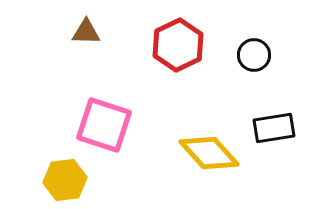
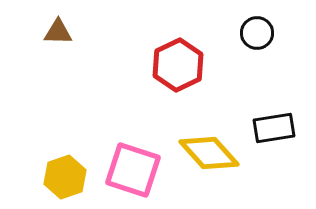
brown triangle: moved 28 px left
red hexagon: moved 20 px down
black circle: moved 3 px right, 22 px up
pink square: moved 29 px right, 45 px down
yellow hexagon: moved 3 px up; rotated 12 degrees counterclockwise
